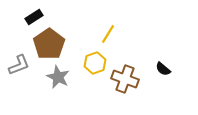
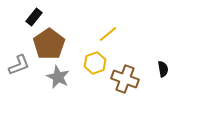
black rectangle: rotated 18 degrees counterclockwise
yellow line: rotated 18 degrees clockwise
black semicircle: rotated 140 degrees counterclockwise
